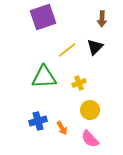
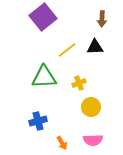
purple square: rotated 20 degrees counterclockwise
black triangle: rotated 42 degrees clockwise
yellow circle: moved 1 px right, 3 px up
orange arrow: moved 15 px down
pink semicircle: moved 3 px right, 1 px down; rotated 48 degrees counterclockwise
